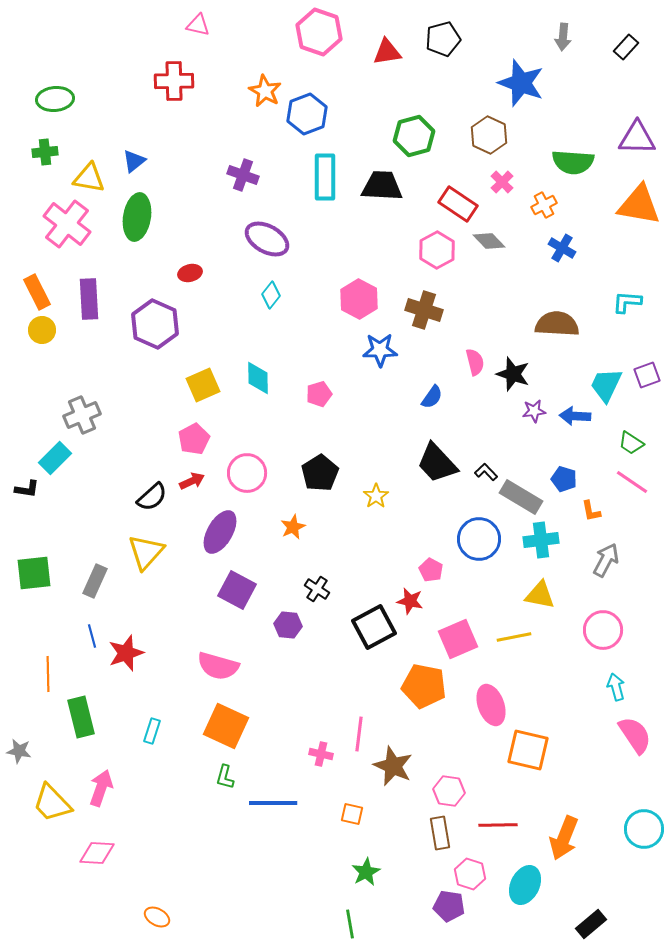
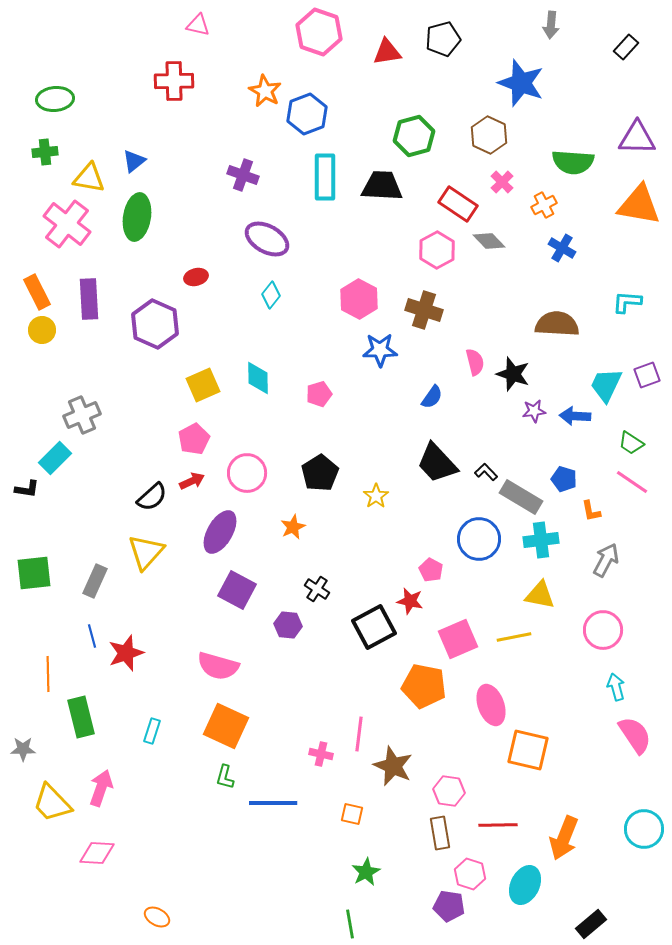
gray arrow at (563, 37): moved 12 px left, 12 px up
red ellipse at (190, 273): moved 6 px right, 4 px down
gray star at (19, 751): moved 4 px right, 2 px up; rotated 10 degrees counterclockwise
